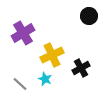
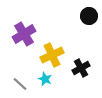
purple cross: moved 1 px right, 1 px down
